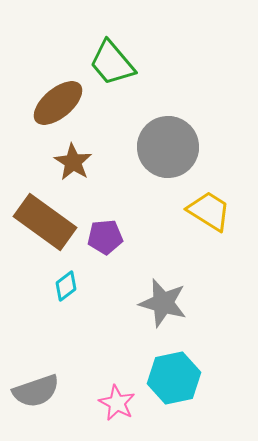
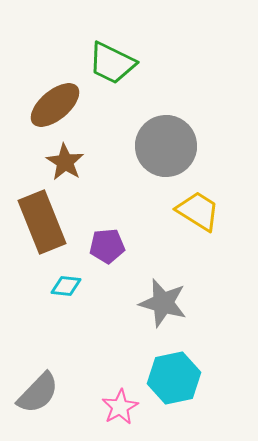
green trapezoid: rotated 24 degrees counterclockwise
brown ellipse: moved 3 px left, 2 px down
gray circle: moved 2 px left, 1 px up
brown star: moved 8 px left
yellow trapezoid: moved 11 px left
brown rectangle: moved 3 px left; rotated 32 degrees clockwise
purple pentagon: moved 2 px right, 9 px down
cyan diamond: rotated 44 degrees clockwise
gray semicircle: moved 2 px right, 2 px down; rotated 27 degrees counterclockwise
pink star: moved 3 px right, 4 px down; rotated 15 degrees clockwise
